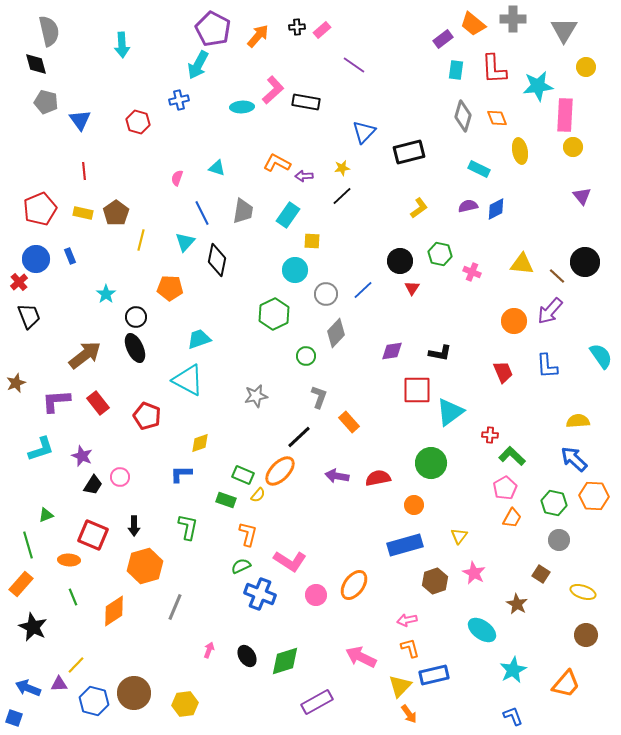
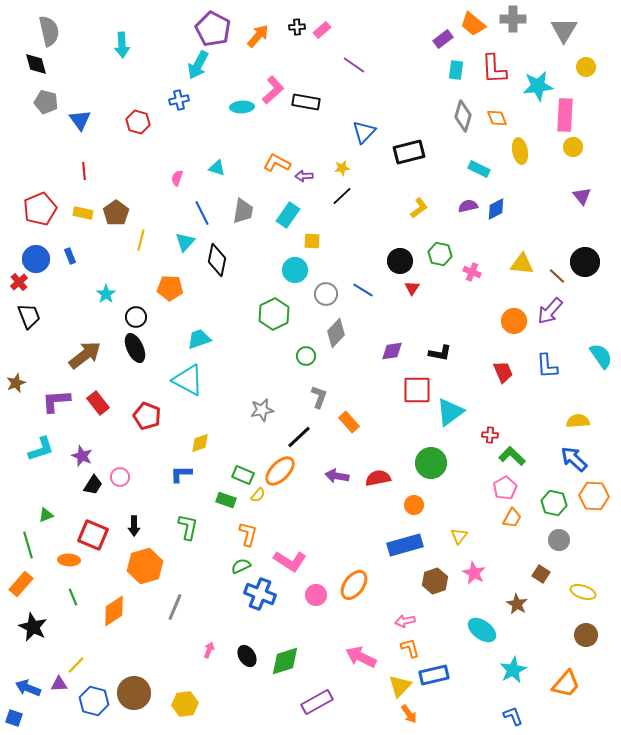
blue line at (363, 290): rotated 75 degrees clockwise
gray star at (256, 396): moved 6 px right, 14 px down
pink arrow at (407, 620): moved 2 px left, 1 px down
